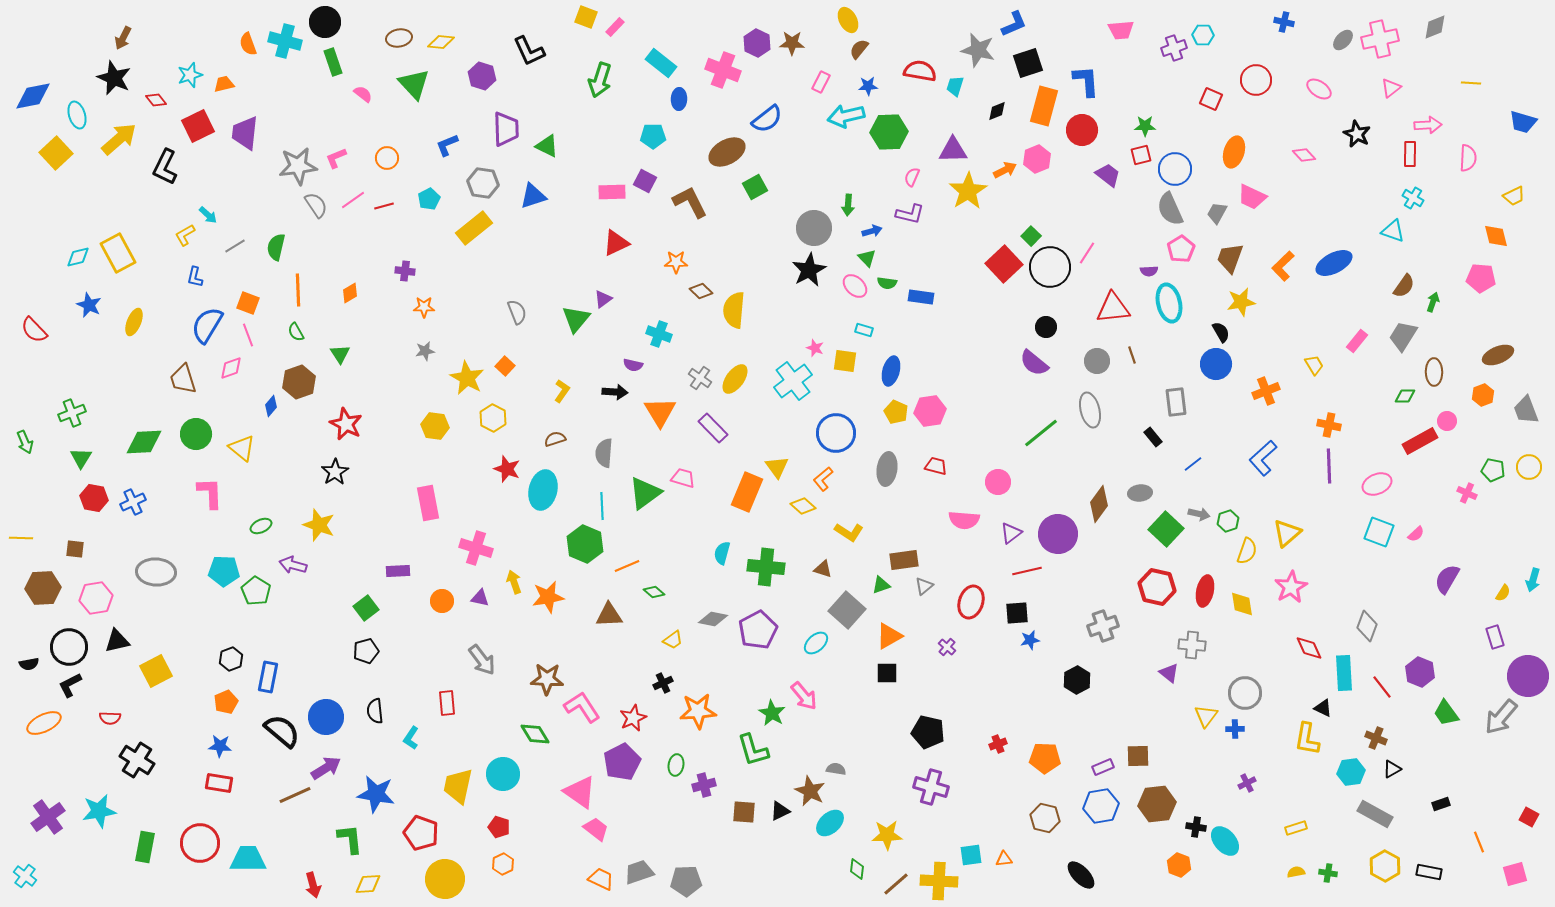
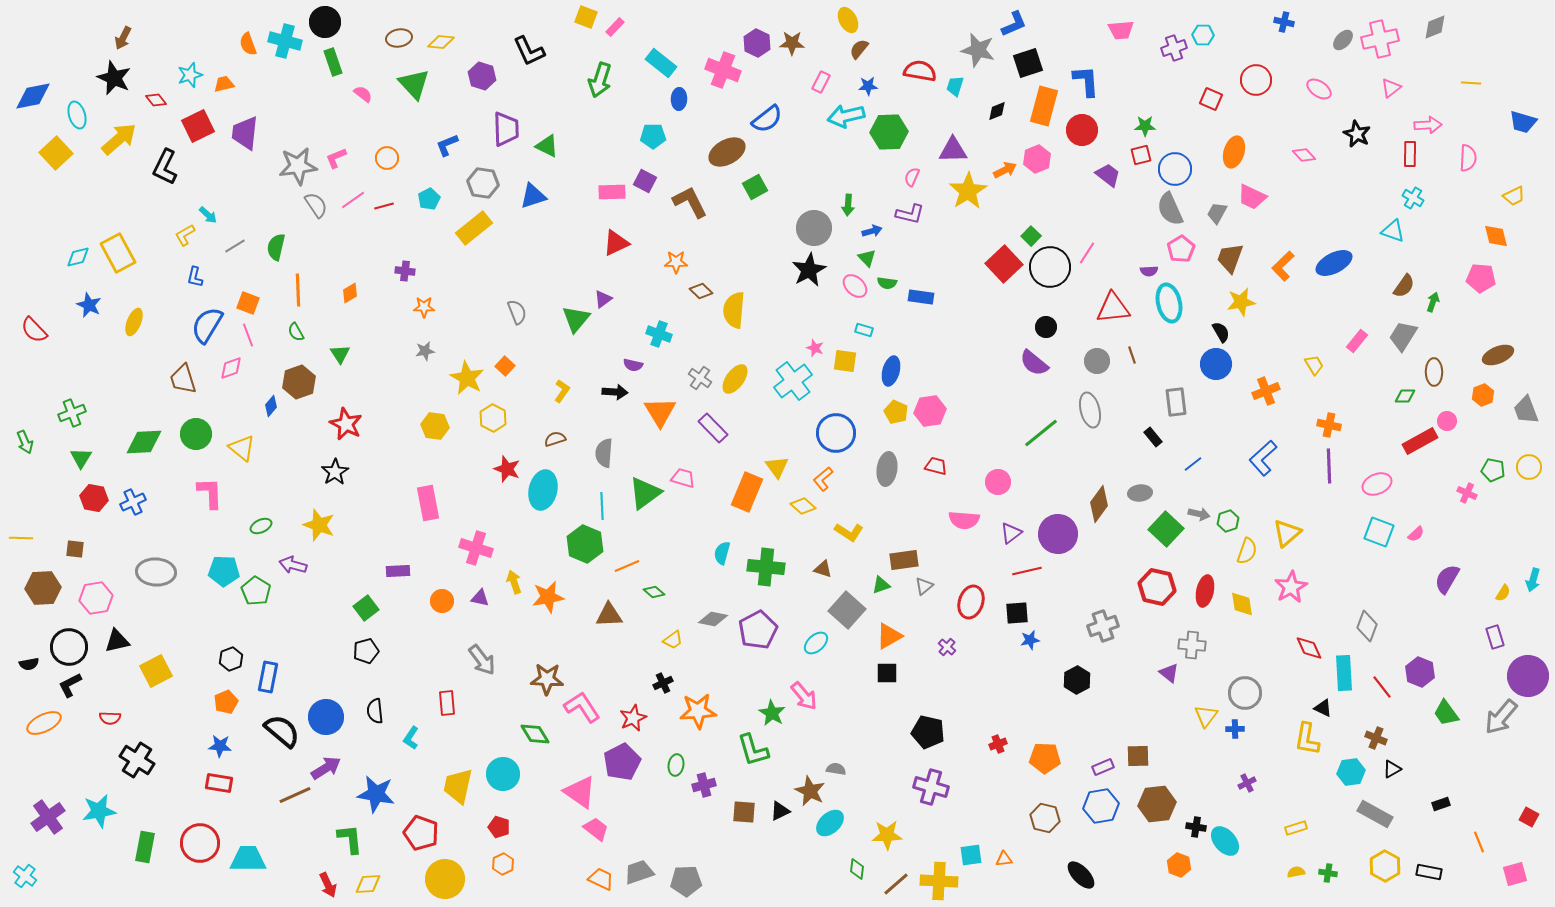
red arrow at (313, 885): moved 15 px right; rotated 10 degrees counterclockwise
